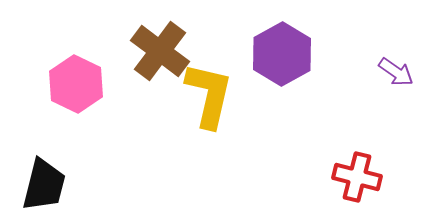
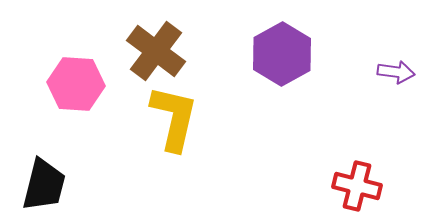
brown cross: moved 4 px left
purple arrow: rotated 27 degrees counterclockwise
pink hexagon: rotated 22 degrees counterclockwise
yellow L-shape: moved 35 px left, 23 px down
red cross: moved 9 px down
